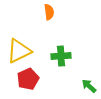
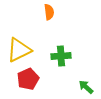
yellow triangle: moved 1 px up
green arrow: moved 3 px left, 1 px down
